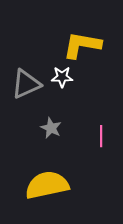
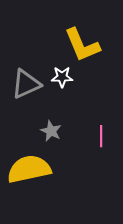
yellow L-shape: rotated 123 degrees counterclockwise
gray star: moved 3 px down
yellow semicircle: moved 18 px left, 16 px up
